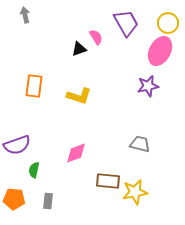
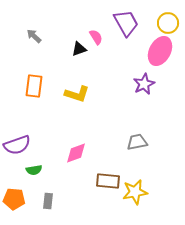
gray arrow: moved 9 px right, 21 px down; rotated 35 degrees counterclockwise
purple star: moved 4 px left, 2 px up; rotated 15 degrees counterclockwise
yellow L-shape: moved 2 px left, 2 px up
gray trapezoid: moved 3 px left, 2 px up; rotated 25 degrees counterclockwise
green semicircle: rotated 112 degrees counterclockwise
